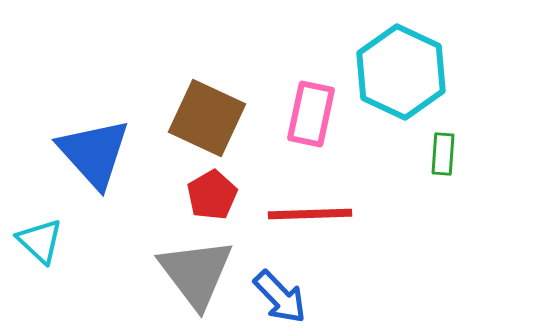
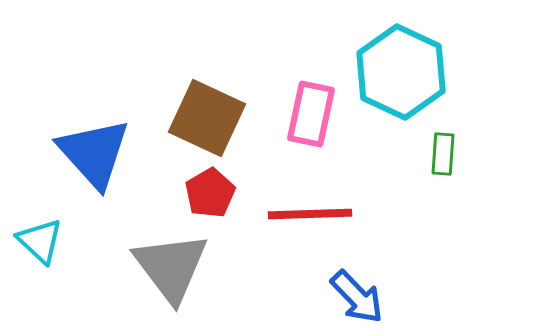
red pentagon: moved 2 px left, 2 px up
gray triangle: moved 25 px left, 6 px up
blue arrow: moved 77 px right
